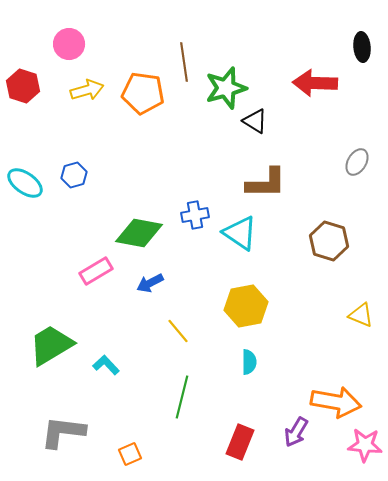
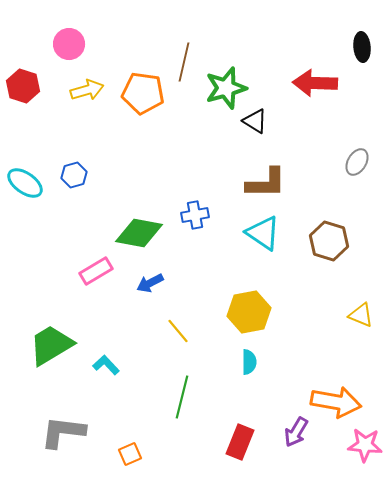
brown line: rotated 21 degrees clockwise
cyan triangle: moved 23 px right
yellow hexagon: moved 3 px right, 6 px down
